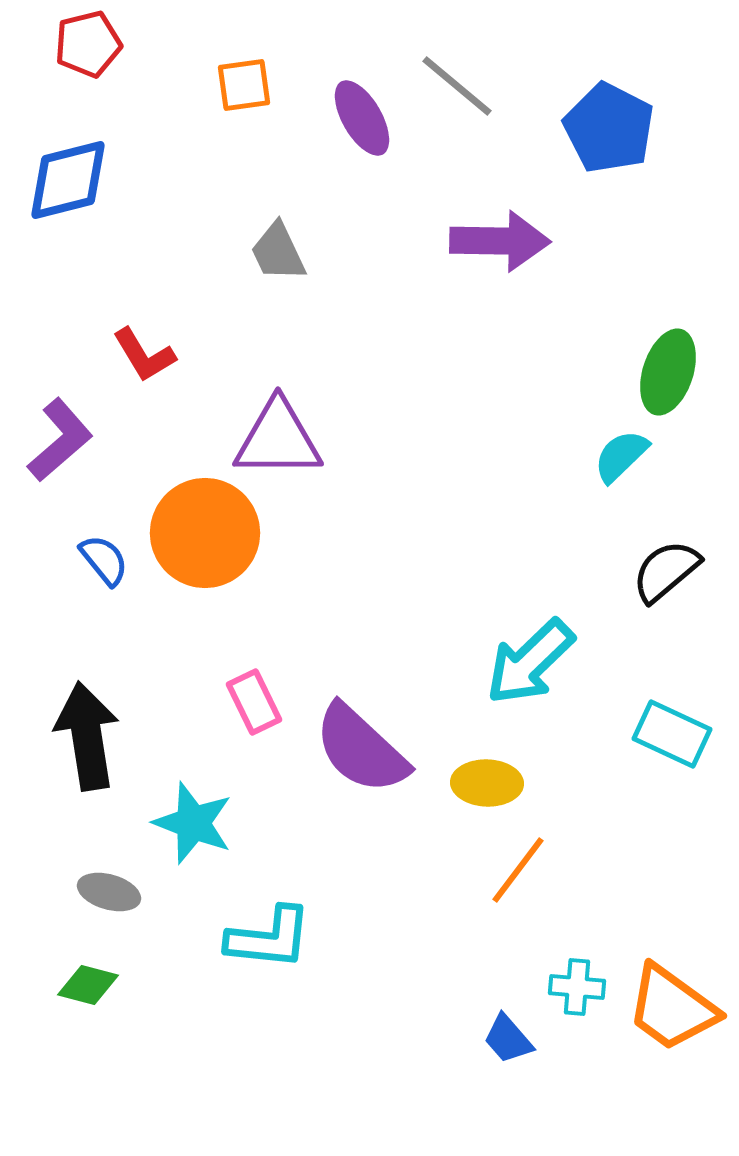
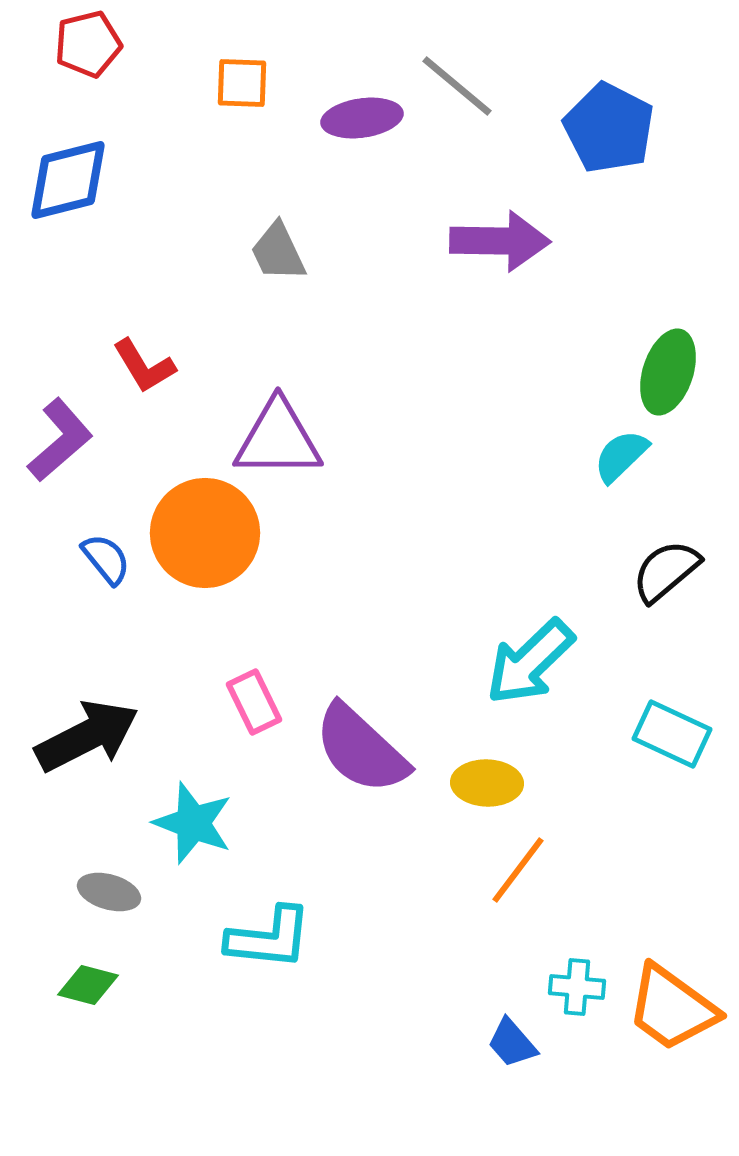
orange square: moved 2 px left, 2 px up; rotated 10 degrees clockwise
purple ellipse: rotated 68 degrees counterclockwise
red L-shape: moved 11 px down
blue semicircle: moved 2 px right, 1 px up
black arrow: rotated 72 degrees clockwise
blue trapezoid: moved 4 px right, 4 px down
